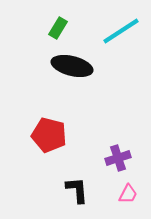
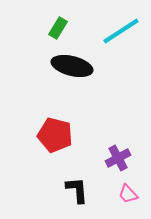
red pentagon: moved 6 px right
purple cross: rotated 10 degrees counterclockwise
pink trapezoid: rotated 110 degrees clockwise
